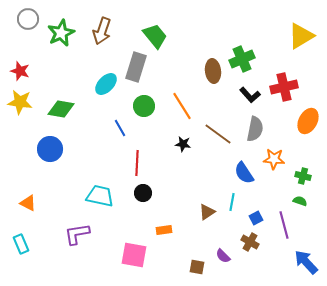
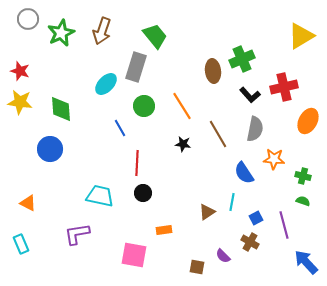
green diamond at (61, 109): rotated 76 degrees clockwise
brown line at (218, 134): rotated 24 degrees clockwise
green semicircle at (300, 201): moved 3 px right
